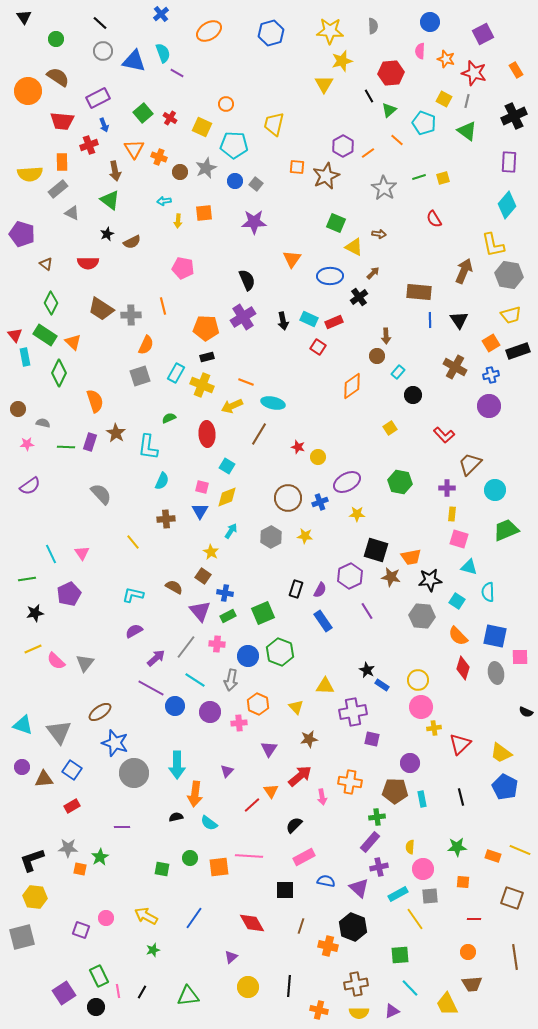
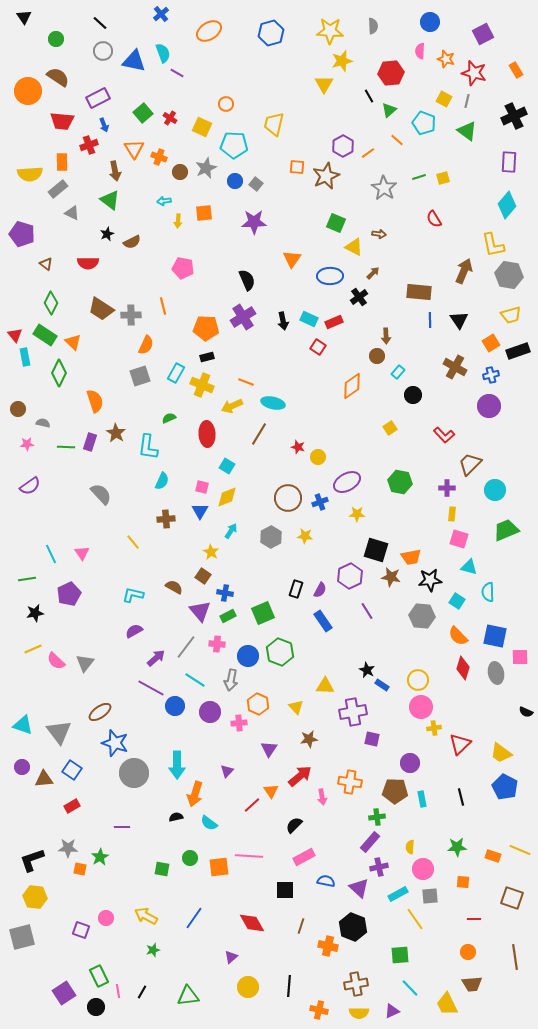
orange arrow at (195, 794): rotated 10 degrees clockwise
